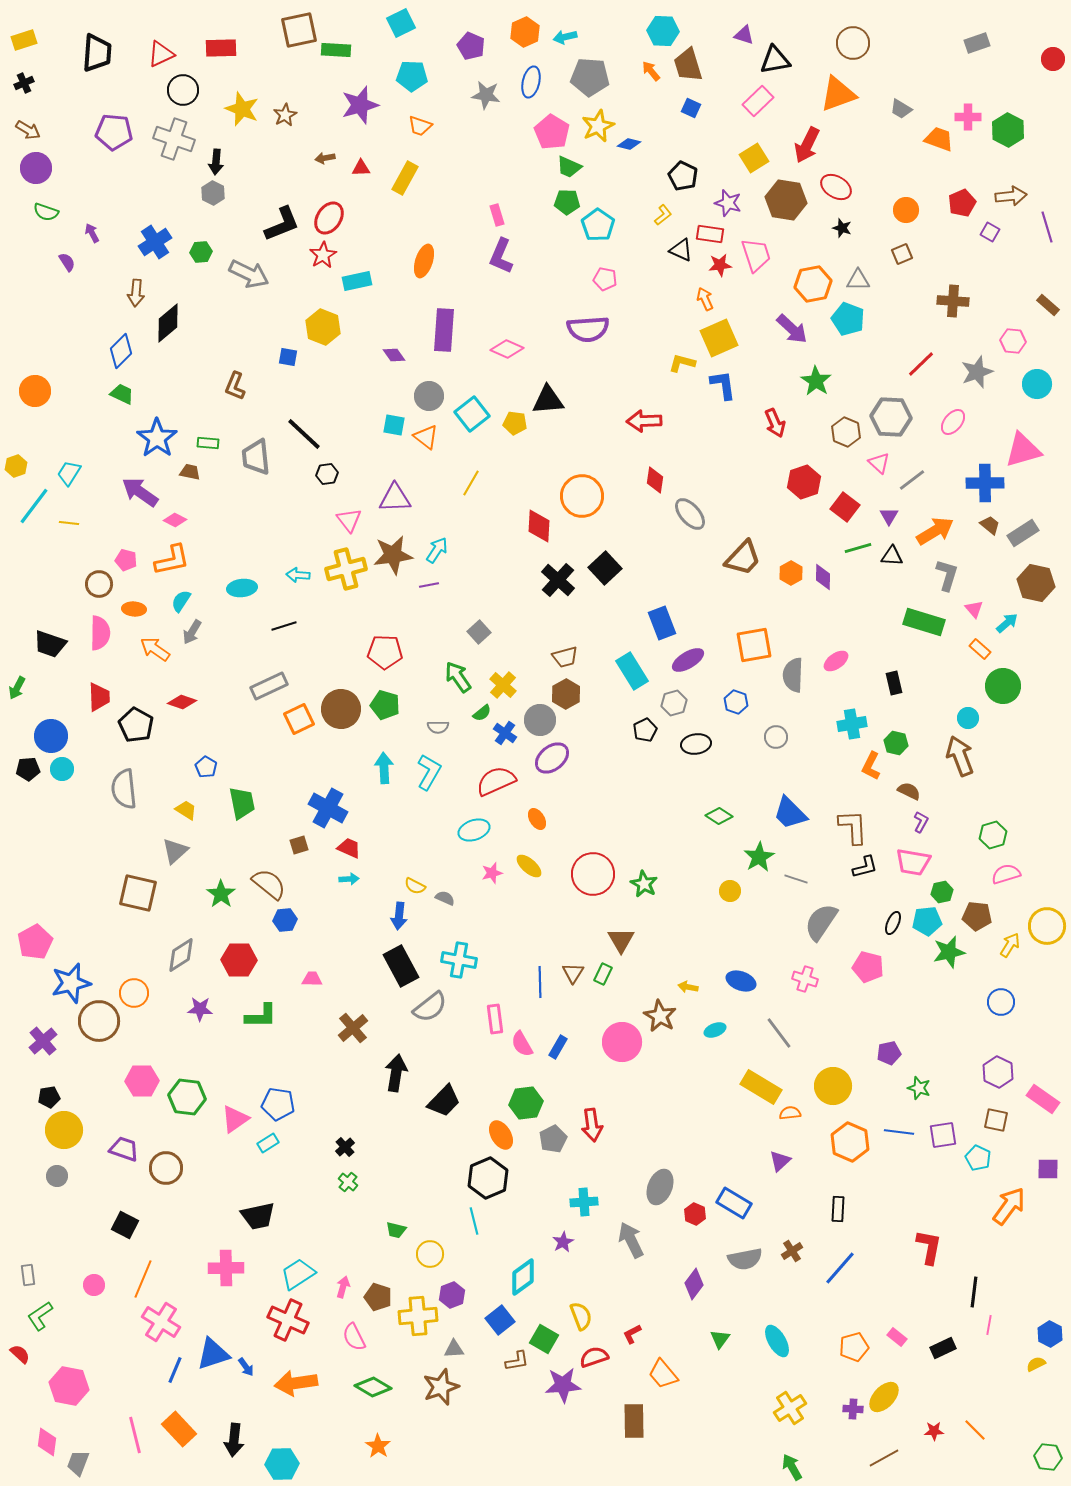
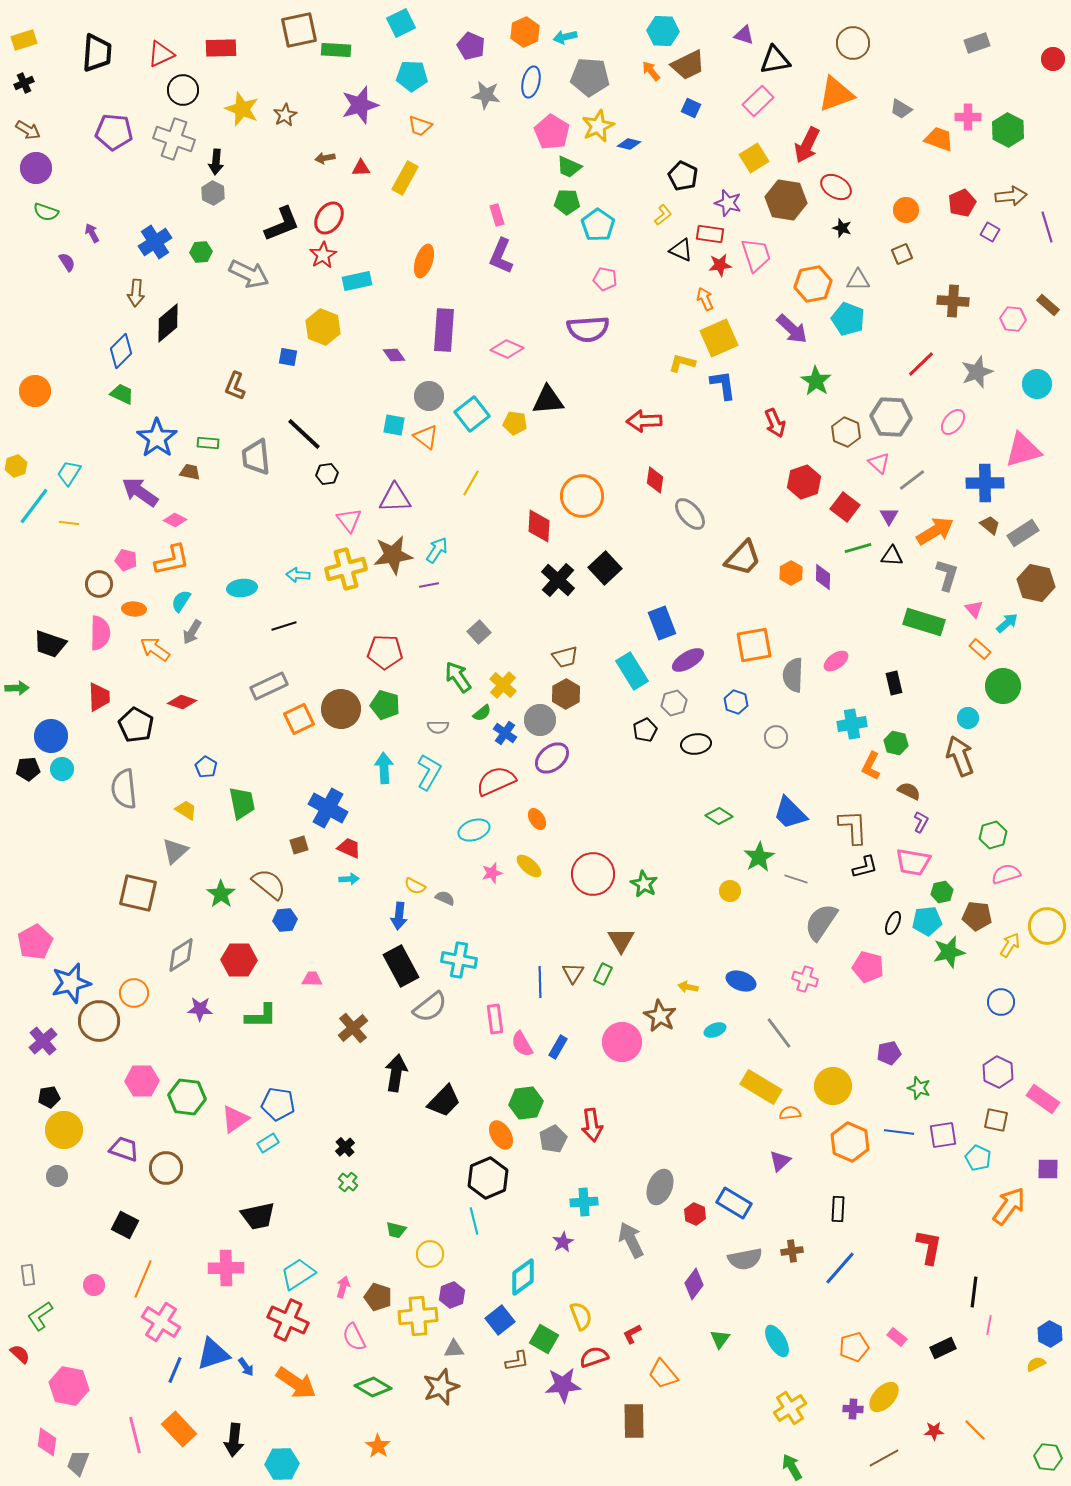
brown trapezoid at (688, 65): rotated 99 degrees counterclockwise
orange triangle at (838, 94): moved 2 px left
pink hexagon at (1013, 341): moved 22 px up
green arrow at (17, 688): rotated 120 degrees counterclockwise
brown cross at (792, 1251): rotated 25 degrees clockwise
orange arrow at (296, 1383): rotated 138 degrees counterclockwise
